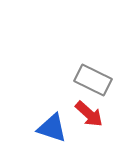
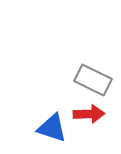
red arrow: rotated 44 degrees counterclockwise
